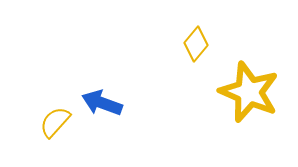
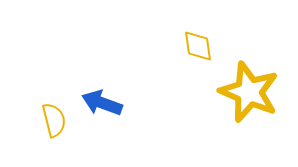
yellow diamond: moved 2 px right, 2 px down; rotated 48 degrees counterclockwise
yellow semicircle: moved 1 px left, 2 px up; rotated 124 degrees clockwise
